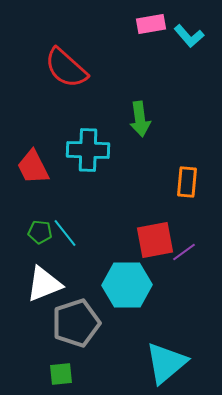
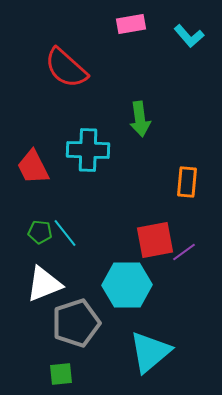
pink rectangle: moved 20 px left
cyan triangle: moved 16 px left, 11 px up
